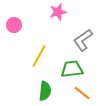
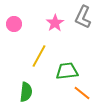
pink star: moved 3 px left, 11 px down; rotated 18 degrees counterclockwise
pink circle: moved 1 px up
gray L-shape: moved 23 px up; rotated 30 degrees counterclockwise
green trapezoid: moved 5 px left, 2 px down
green semicircle: moved 19 px left, 1 px down
